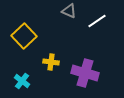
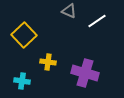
yellow square: moved 1 px up
yellow cross: moved 3 px left
cyan cross: rotated 28 degrees counterclockwise
